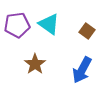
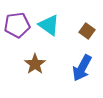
cyan triangle: moved 1 px down
blue arrow: moved 2 px up
